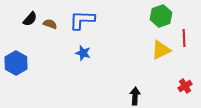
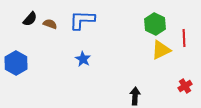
green hexagon: moved 6 px left, 8 px down; rotated 15 degrees counterclockwise
blue star: moved 6 px down; rotated 14 degrees clockwise
